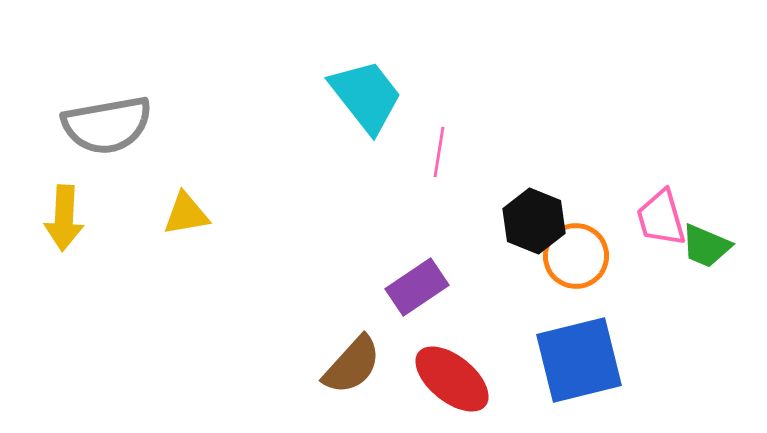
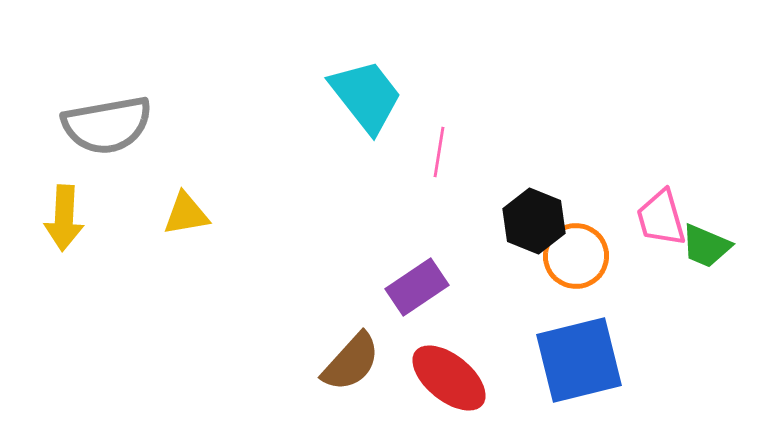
brown semicircle: moved 1 px left, 3 px up
red ellipse: moved 3 px left, 1 px up
